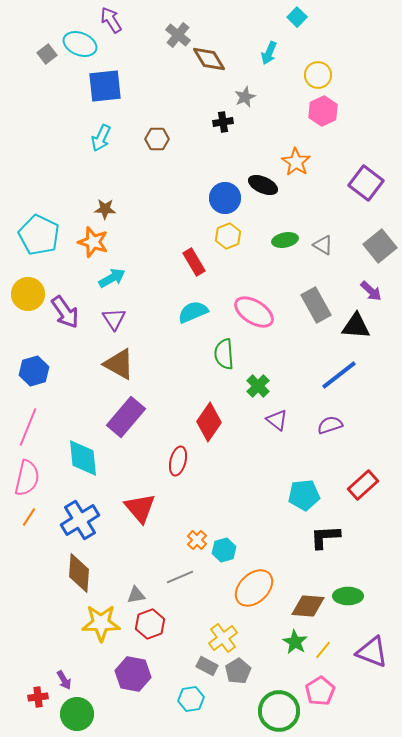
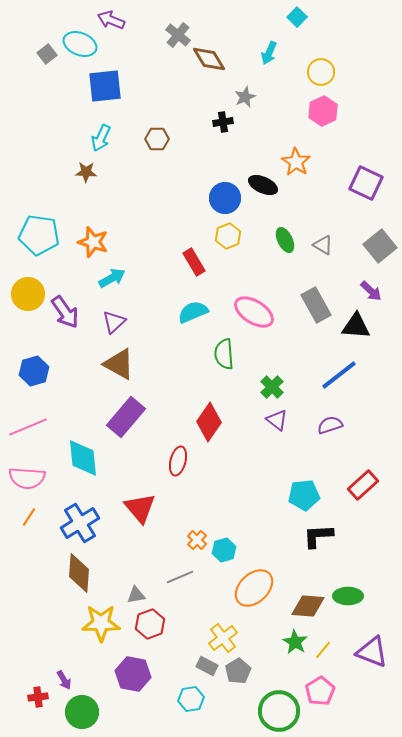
purple arrow at (111, 20): rotated 36 degrees counterclockwise
yellow circle at (318, 75): moved 3 px right, 3 px up
purple square at (366, 183): rotated 12 degrees counterclockwise
brown star at (105, 209): moved 19 px left, 37 px up
cyan pentagon at (39, 235): rotated 18 degrees counterclockwise
green ellipse at (285, 240): rotated 75 degrees clockwise
purple triangle at (114, 319): moved 3 px down; rotated 20 degrees clockwise
green cross at (258, 386): moved 14 px right, 1 px down
pink line at (28, 427): rotated 45 degrees clockwise
pink semicircle at (27, 478): rotated 81 degrees clockwise
blue cross at (80, 520): moved 3 px down
black L-shape at (325, 537): moved 7 px left, 1 px up
green circle at (77, 714): moved 5 px right, 2 px up
